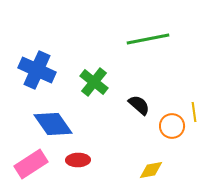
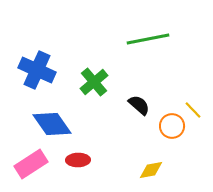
green cross: rotated 12 degrees clockwise
yellow line: moved 1 px left, 2 px up; rotated 36 degrees counterclockwise
blue diamond: moved 1 px left
